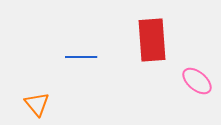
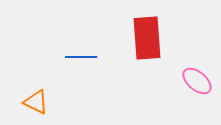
red rectangle: moved 5 px left, 2 px up
orange triangle: moved 1 px left, 2 px up; rotated 24 degrees counterclockwise
